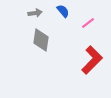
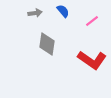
pink line: moved 4 px right, 2 px up
gray diamond: moved 6 px right, 4 px down
red L-shape: rotated 80 degrees clockwise
